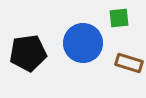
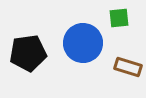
brown rectangle: moved 1 px left, 4 px down
